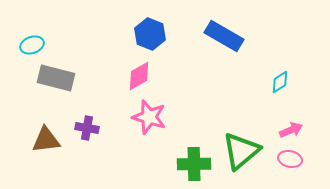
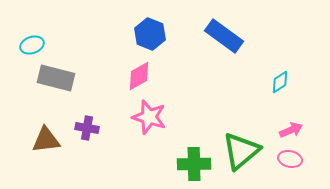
blue rectangle: rotated 6 degrees clockwise
